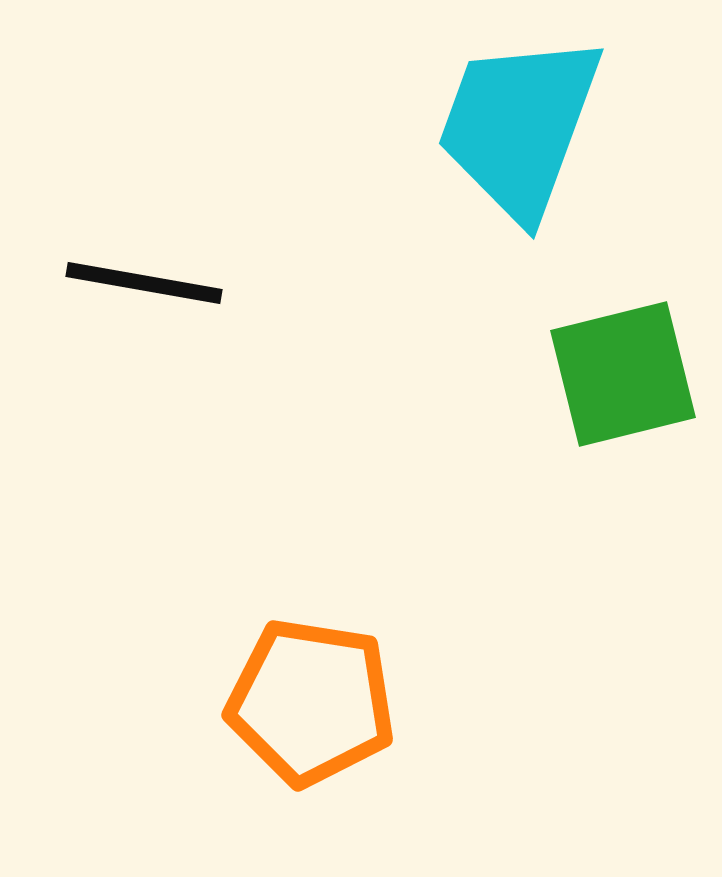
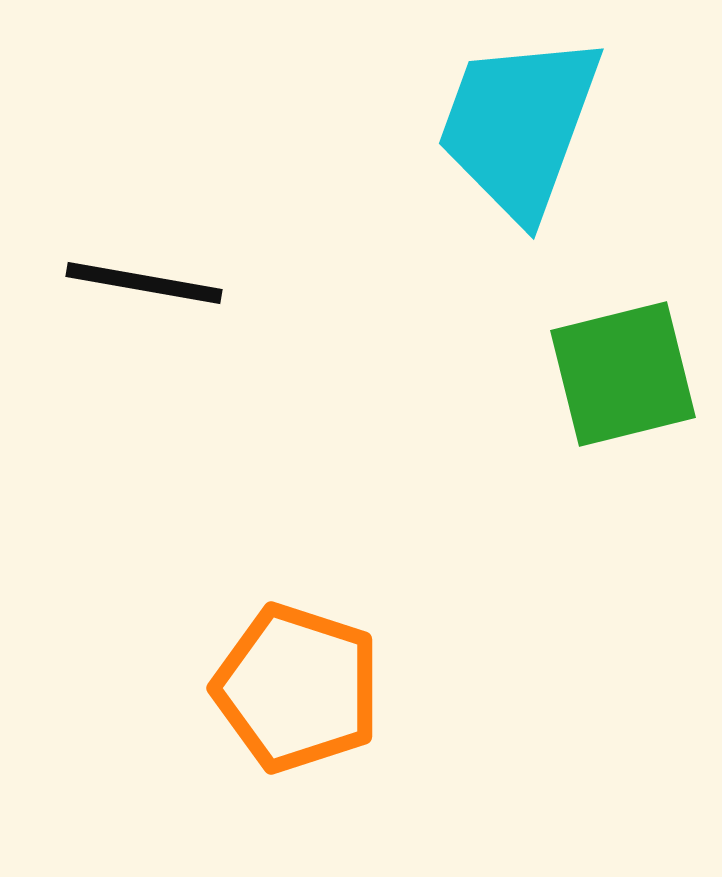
orange pentagon: moved 14 px left, 14 px up; rotated 9 degrees clockwise
